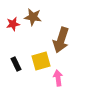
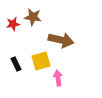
brown arrow: rotated 95 degrees counterclockwise
